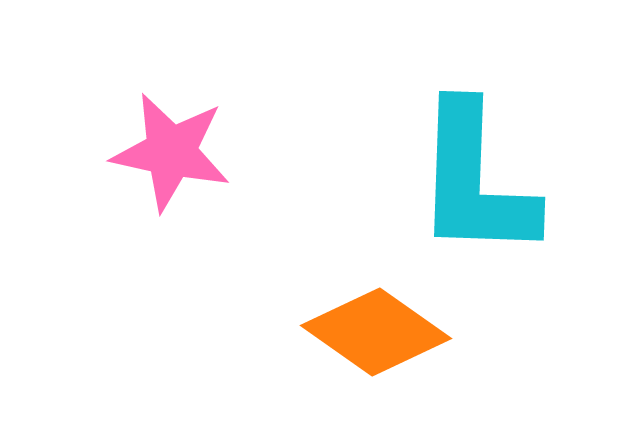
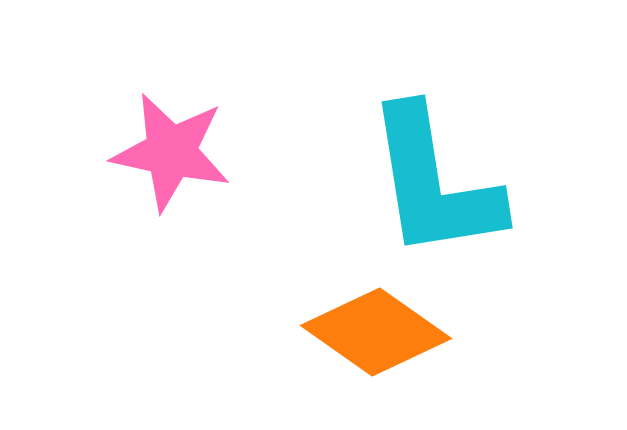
cyan L-shape: moved 41 px left, 2 px down; rotated 11 degrees counterclockwise
